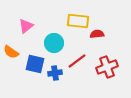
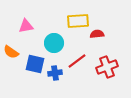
yellow rectangle: rotated 10 degrees counterclockwise
pink triangle: rotated 28 degrees clockwise
